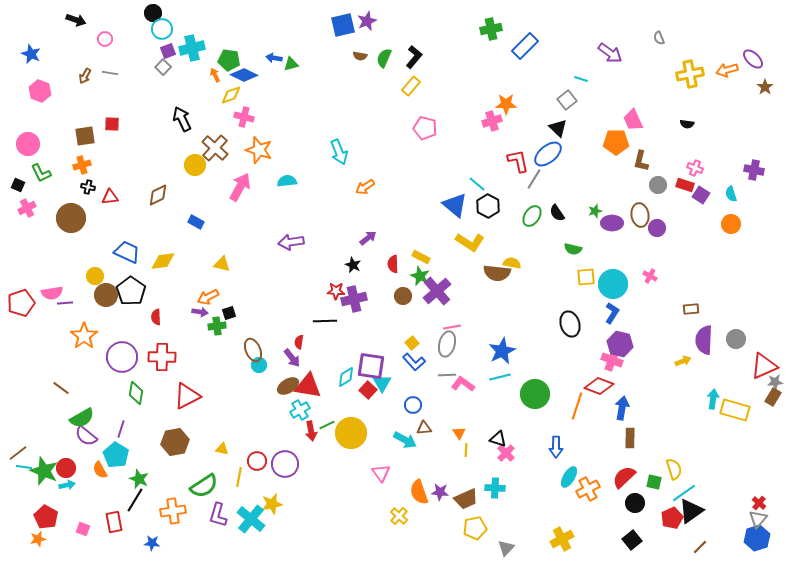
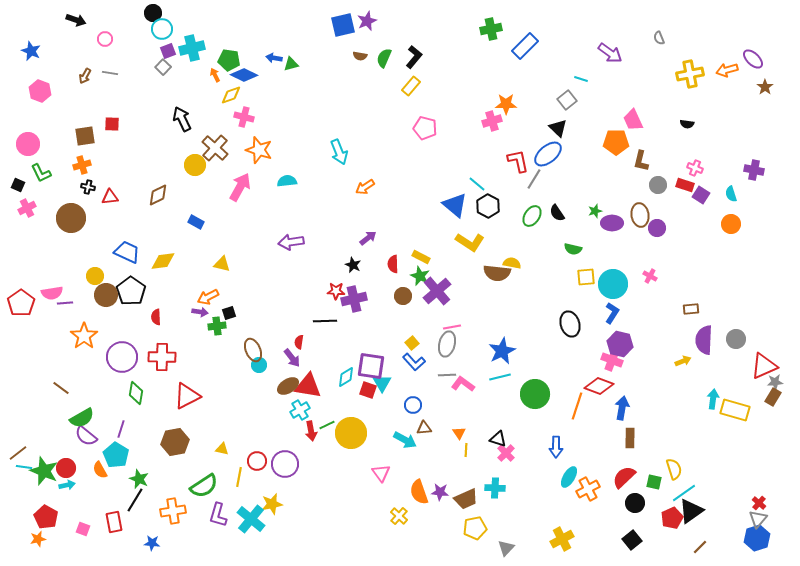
blue star at (31, 54): moved 3 px up
red pentagon at (21, 303): rotated 16 degrees counterclockwise
red square at (368, 390): rotated 24 degrees counterclockwise
